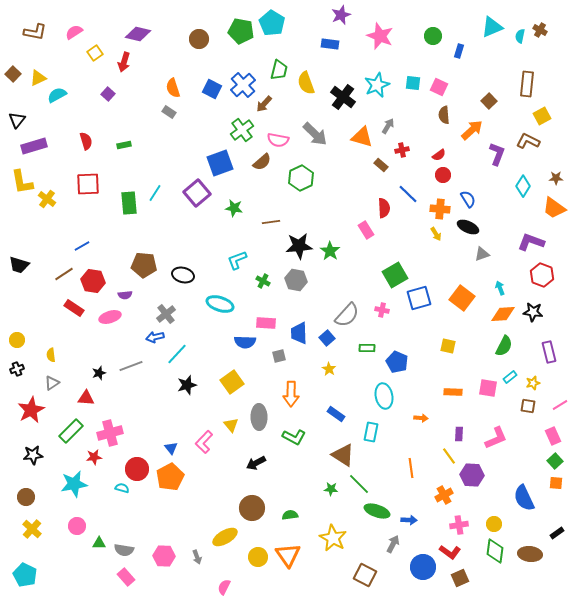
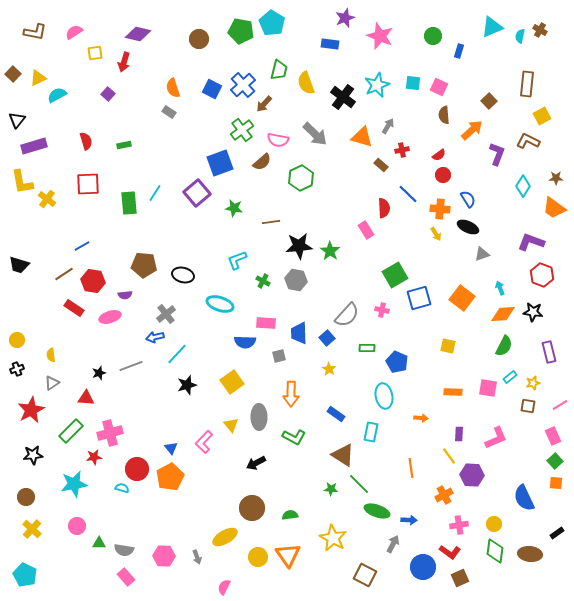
purple star at (341, 15): moved 4 px right, 3 px down
yellow square at (95, 53): rotated 28 degrees clockwise
